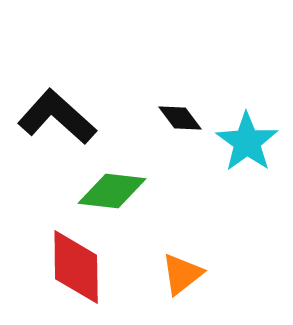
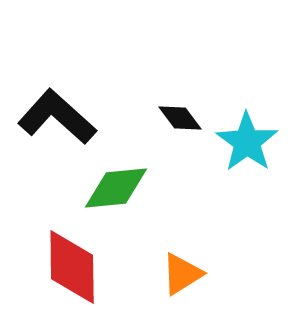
green diamond: moved 4 px right, 3 px up; rotated 12 degrees counterclockwise
red diamond: moved 4 px left
orange triangle: rotated 6 degrees clockwise
